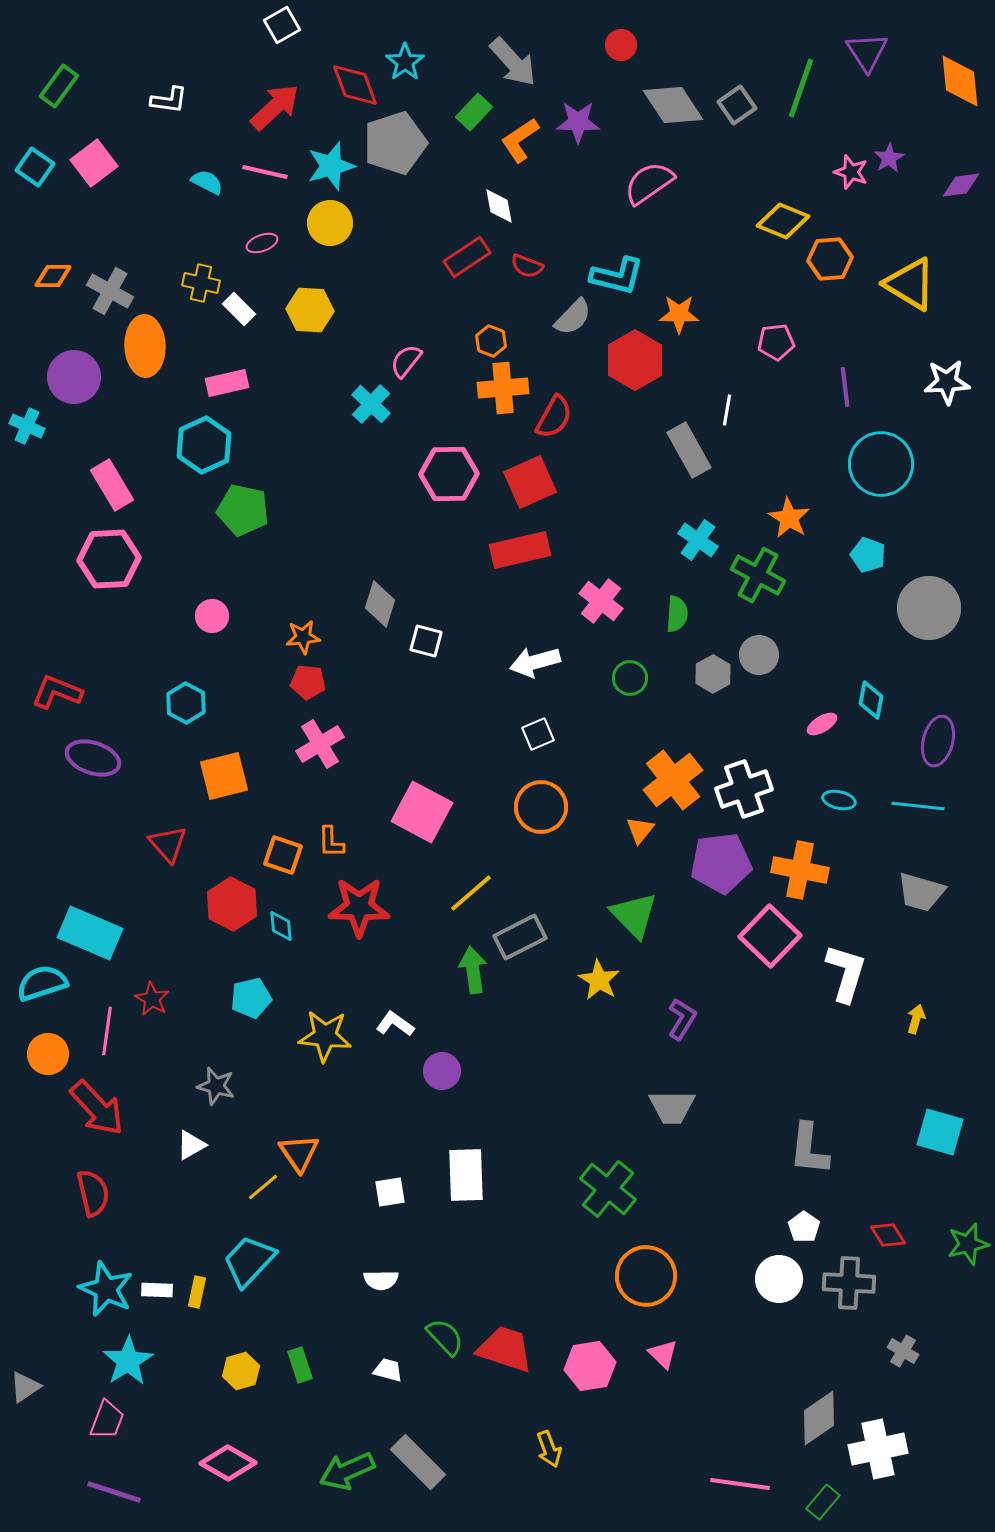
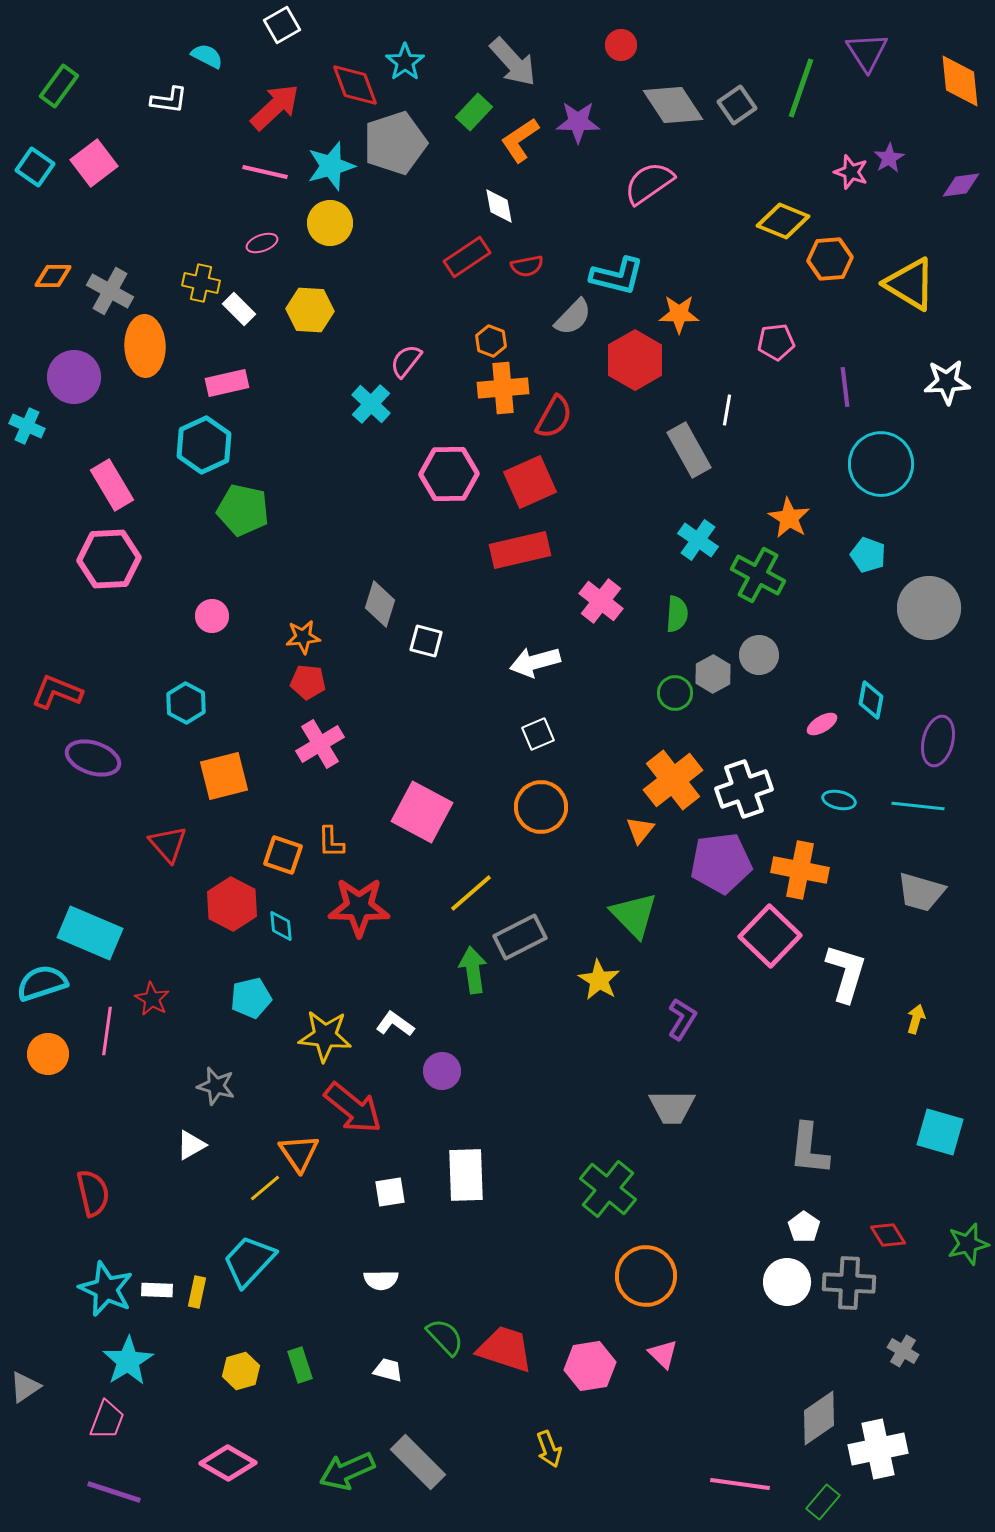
cyan semicircle at (207, 182): moved 126 px up
red semicircle at (527, 266): rotated 32 degrees counterclockwise
green circle at (630, 678): moved 45 px right, 15 px down
red arrow at (97, 1108): moved 256 px right; rotated 8 degrees counterclockwise
yellow line at (263, 1187): moved 2 px right, 1 px down
white circle at (779, 1279): moved 8 px right, 3 px down
